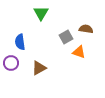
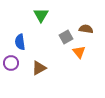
green triangle: moved 2 px down
orange triangle: rotated 32 degrees clockwise
